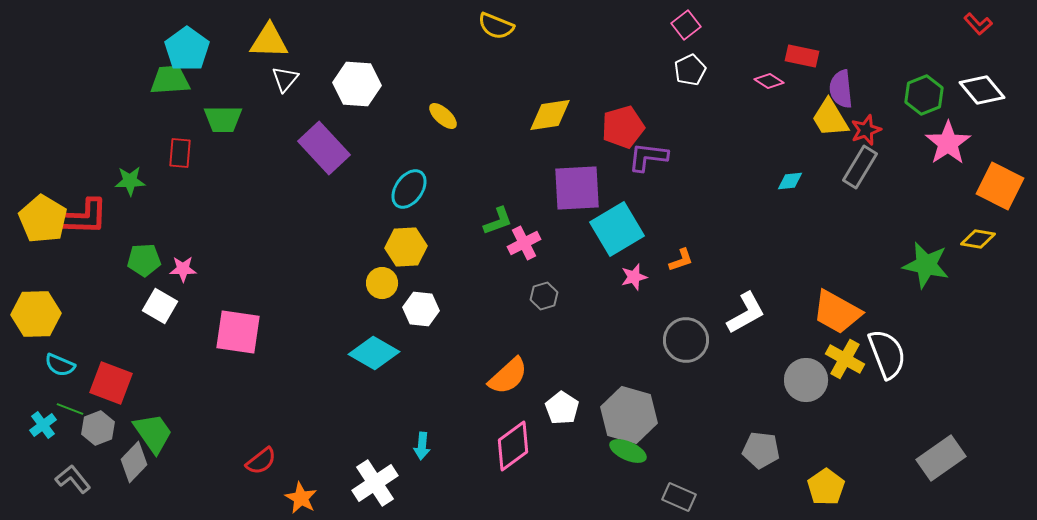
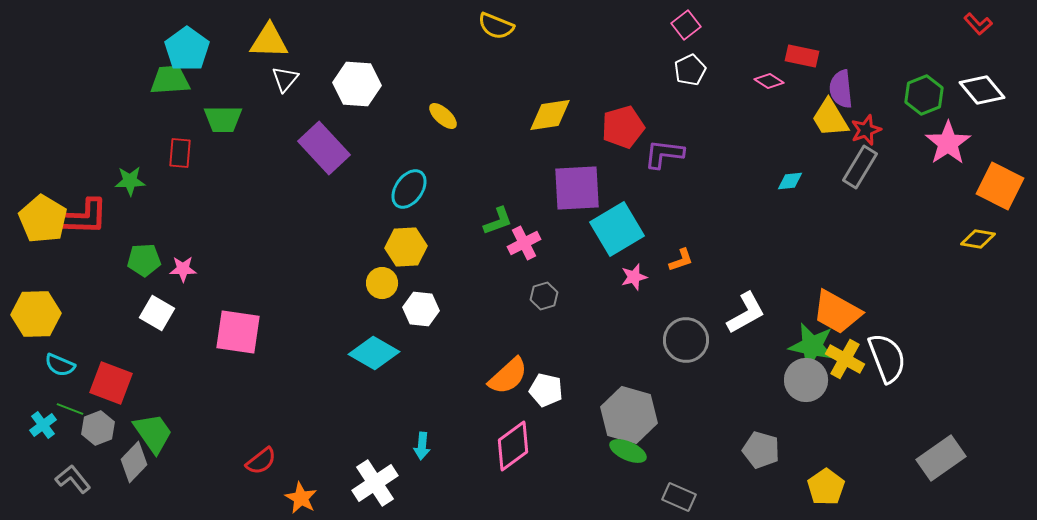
purple L-shape at (648, 157): moved 16 px right, 3 px up
green star at (926, 265): moved 114 px left, 81 px down
white square at (160, 306): moved 3 px left, 7 px down
white semicircle at (887, 354): moved 4 px down
white pentagon at (562, 408): moved 16 px left, 18 px up; rotated 20 degrees counterclockwise
gray pentagon at (761, 450): rotated 9 degrees clockwise
